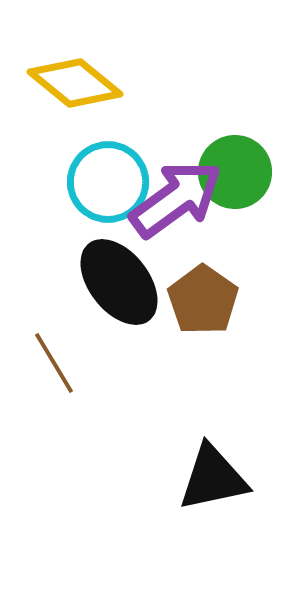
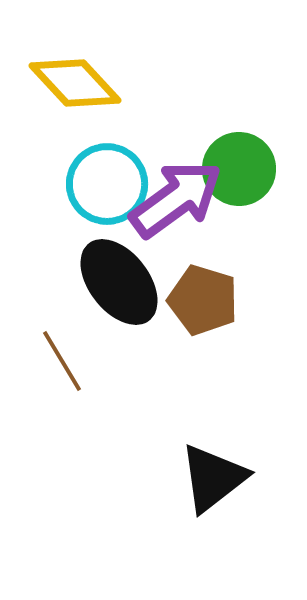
yellow diamond: rotated 8 degrees clockwise
green circle: moved 4 px right, 3 px up
cyan circle: moved 1 px left, 2 px down
brown pentagon: rotated 18 degrees counterclockwise
brown line: moved 8 px right, 2 px up
black triangle: rotated 26 degrees counterclockwise
